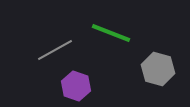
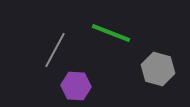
gray line: rotated 33 degrees counterclockwise
purple hexagon: rotated 16 degrees counterclockwise
